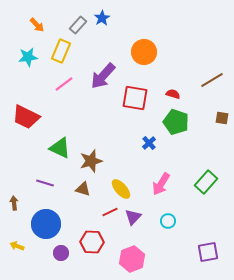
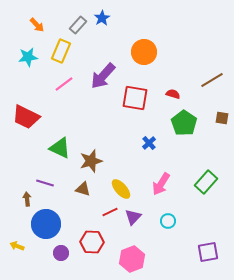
green pentagon: moved 8 px right, 1 px down; rotated 15 degrees clockwise
brown arrow: moved 13 px right, 4 px up
